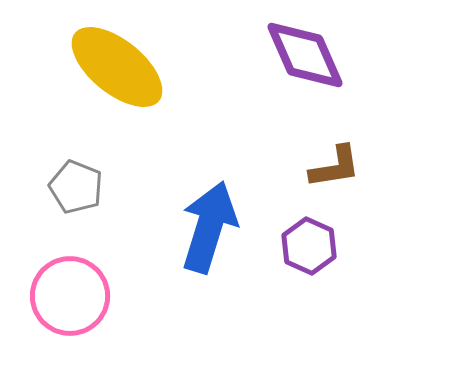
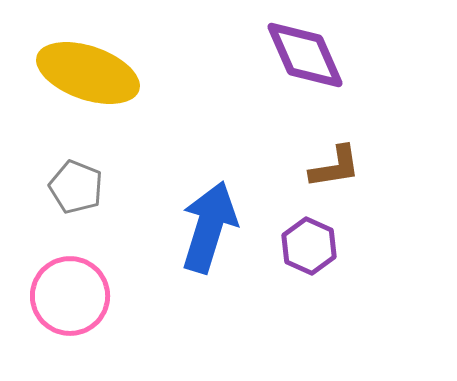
yellow ellipse: moved 29 px left, 6 px down; rotated 20 degrees counterclockwise
